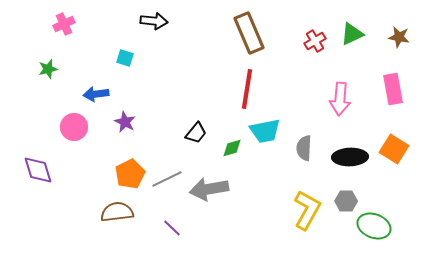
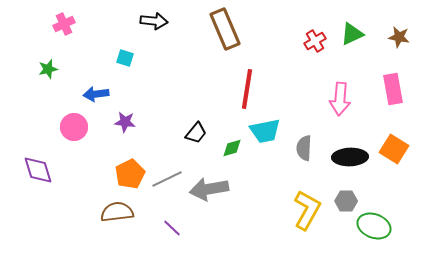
brown rectangle: moved 24 px left, 4 px up
purple star: rotated 20 degrees counterclockwise
